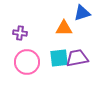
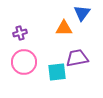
blue triangle: rotated 36 degrees counterclockwise
purple cross: rotated 24 degrees counterclockwise
cyan square: moved 2 px left, 14 px down
pink circle: moved 3 px left
